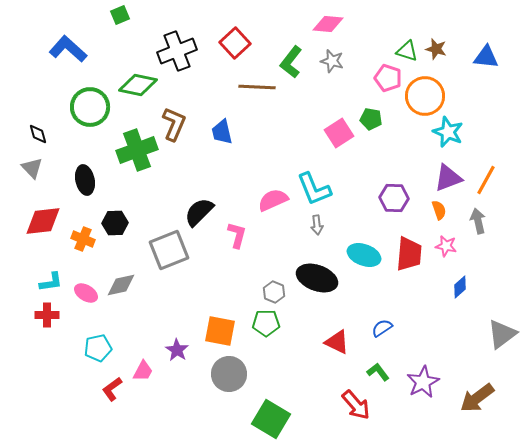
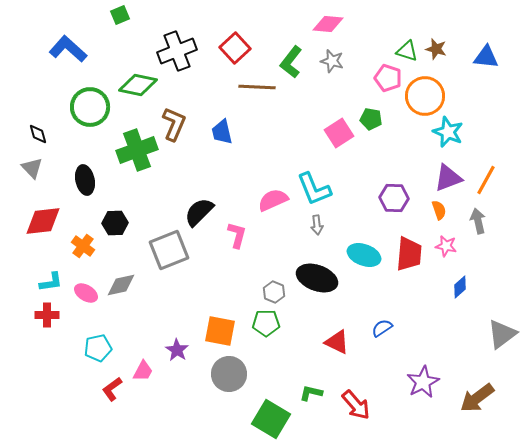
red square at (235, 43): moved 5 px down
orange cross at (83, 239): moved 7 px down; rotated 15 degrees clockwise
green L-shape at (378, 372): moved 67 px left, 21 px down; rotated 40 degrees counterclockwise
